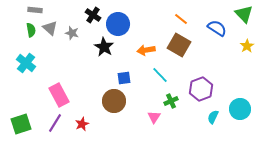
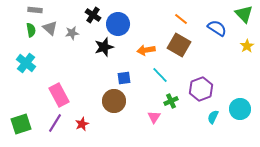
gray star: rotated 24 degrees counterclockwise
black star: rotated 24 degrees clockwise
